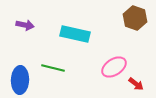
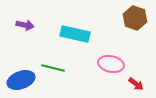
pink ellipse: moved 3 px left, 3 px up; rotated 45 degrees clockwise
blue ellipse: moved 1 px right; rotated 68 degrees clockwise
